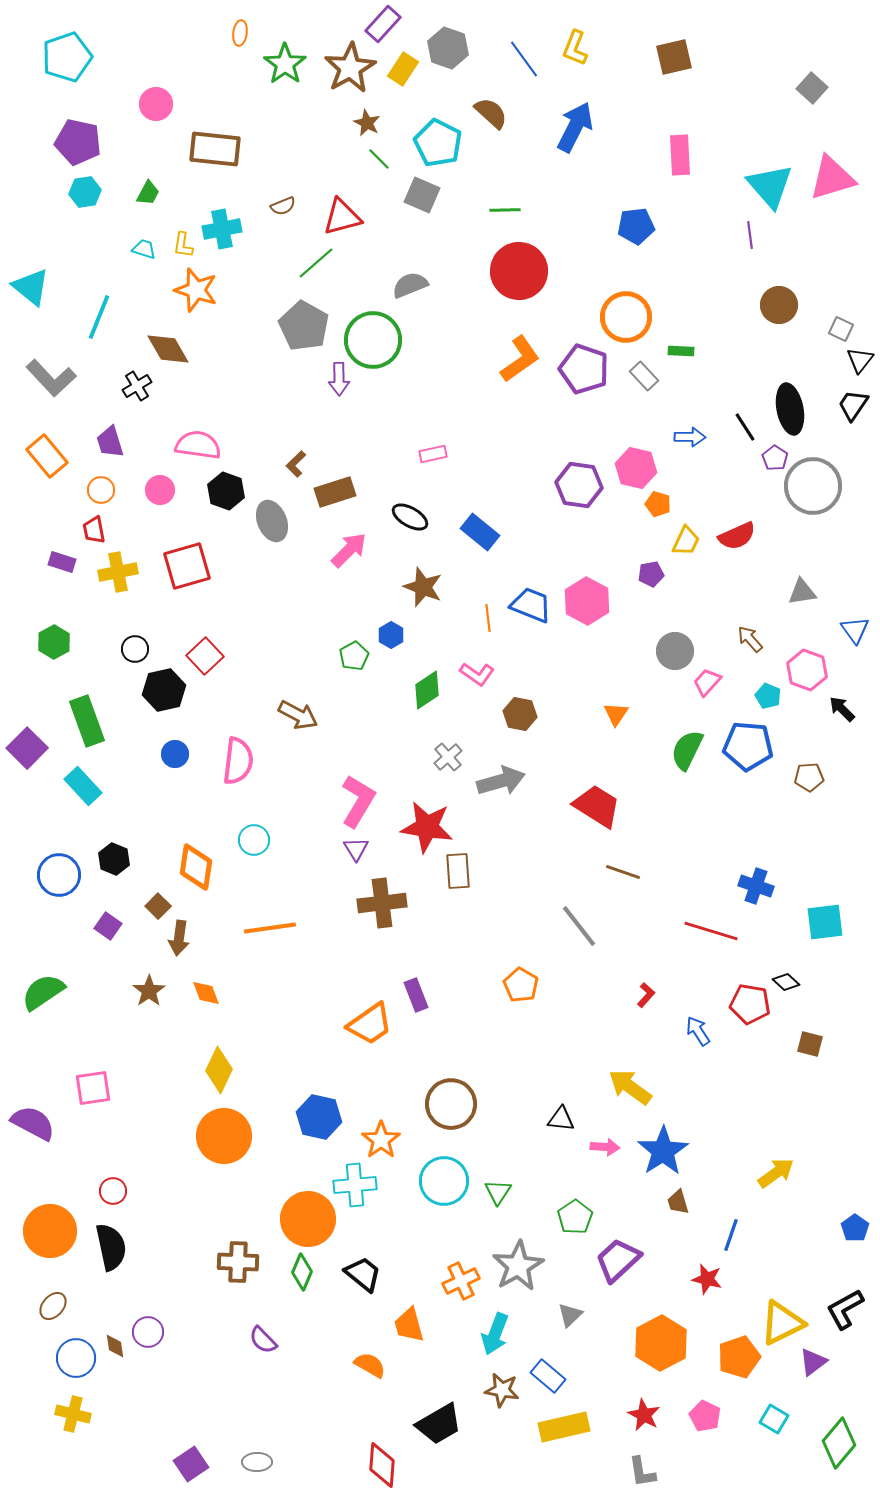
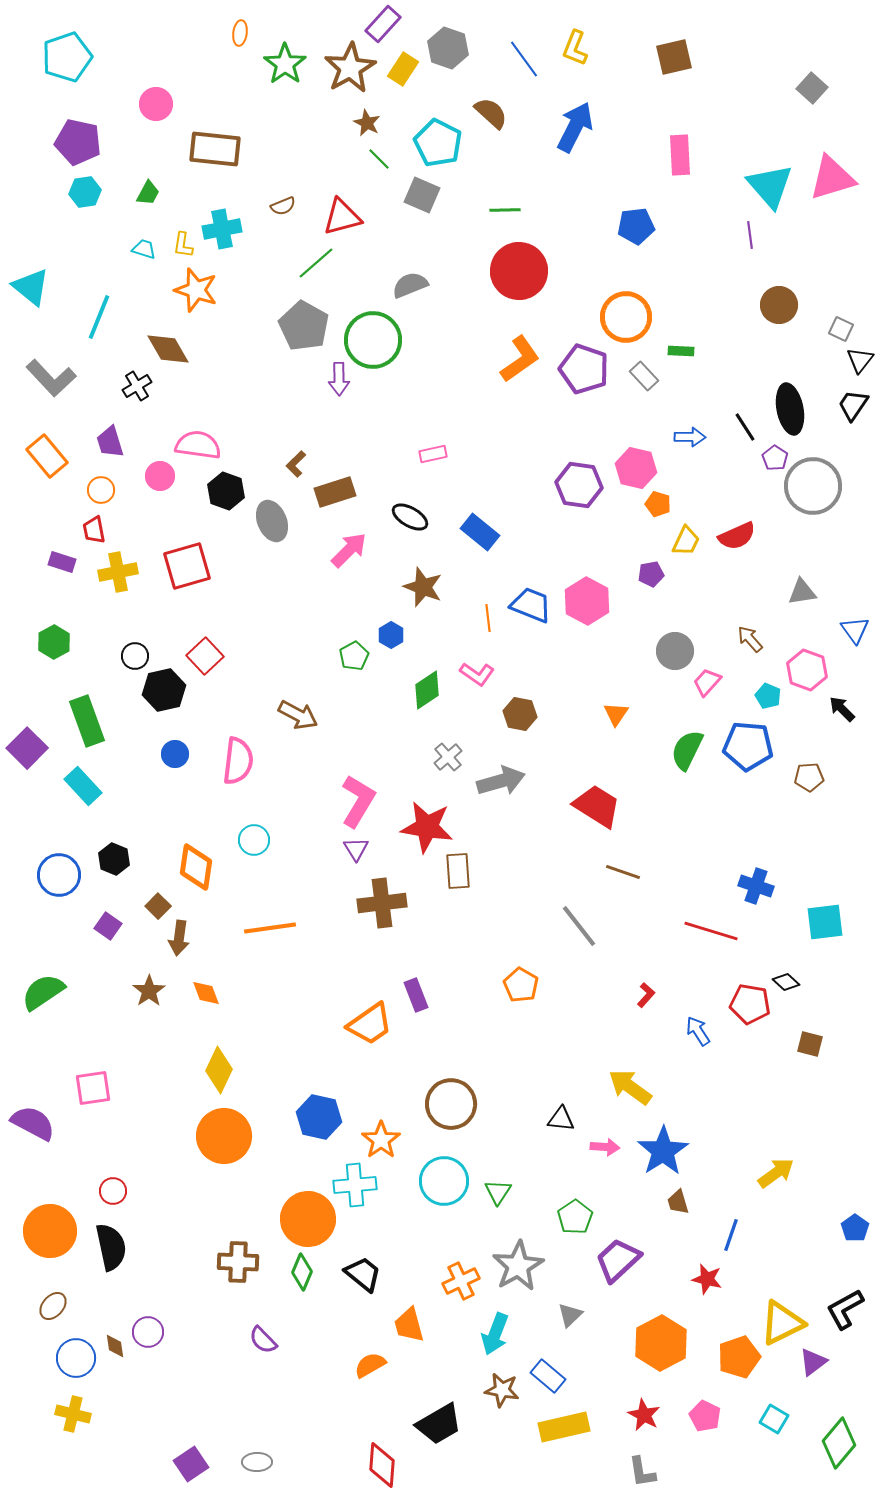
pink circle at (160, 490): moved 14 px up
black circle at (135, 649): moved 7 px down
orange semicircle at (370, 1365): rotated 60 degrees counterclockwise
